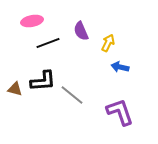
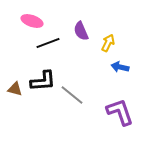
pink ellipse: rotated 30 degrees clockwise
